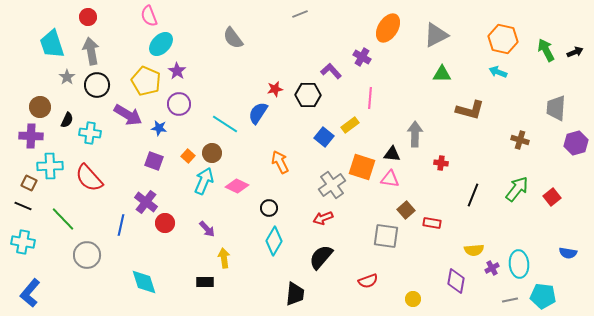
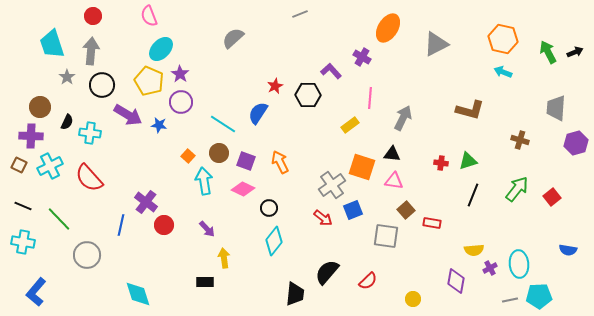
red circle at (88, 17): moved 5 px right, 1 px up
gray triangle at (436, 35): moved 9 px down
gray semicircle at (233, 38): rotated 85 degrees clockwise
cyan ellipse at (161, 44): moved 5 px down
green arrow at (546, 50): moved 2 px right, 2 px down
gray arrow at (91, 51): rotated 16 degrees clockwise
purple star at (177, 71): moved 3 px right, 3 px down
cyan arrow at (498, 72): moved 5 px right
green triangle at (442, 74): moved 26 px right, 87 px down; rotated 18 degrees counterclockwise
yellow pentagon at (146, 81): moved 3 px right
black circle at (97, 85): moved 5 px right
red star at (275, 89): moved 3 px up; rotated 14 degrees counterclockwise
purple circle at (179, 104): moved 2 px right, 2 px up
black semicircle at (67, 120): moved 2 px down
cyan line at (225, 124): moved 2 px left
blue star at (159, 128): moved 3 px up
gray arrow at (415, 134): moved 12 px left, 16 px up; rotated 25 degrees clockwise
blue square at (324, 137): moved 29 px right, 73 px down; rotated 30 degrees clockwise
brown circle at (212, 153): moved 7 px right
purple square at (154, 161): moved 92 px right
cyan cross at (50, 166): rotated 25 degrees counterclockwise
pink triangle at (390, 179): moved 4 px right, 2 px down
cyan arrow at (204, 181): rotated 32 degrees counterclockwise
brown square at (29, 183): moved 10 px left, 18 px up
pink diamond at (237, 186): moved 6 px right, 3 px down
red arrow at (323, 218): rotated 120 degrees counterclockwise
green line at (63, 219): moved 4 px left
red circle at (165, 223): moved 1 px left, 2 px down
cyan diamond at (274, 241): rotated 8 degrees clockwise
blue semicircle at (568, 253): moved 3 px up
black semicircle at (321, 257): moved 6 px right, 15 px down
purple cross at (492, 268): moved 2 px left
red semicircle at (368, 281): rotated 24 degrees counterclockwise
cyan diamond at (144, 282): moved 6 px left, 12 px down
blue L-shape at (30, 293): moved 6 px right, 1 px up
cyan pentagon at (543, 296): moved 4 px left; rotated 10 degrees counterclockwise
